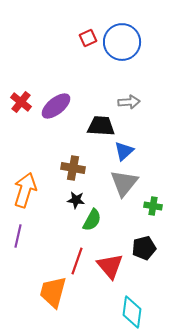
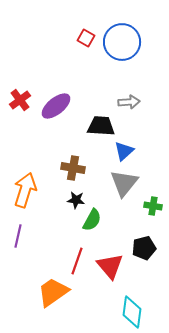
red square: moved 2 px left; rotated 36 degrees counterclockwise
red cross: moved 1 px left, 2 px up; rotated 15 degrees clockwise
orange trapezoid: rotated 40 degrees clockwise
